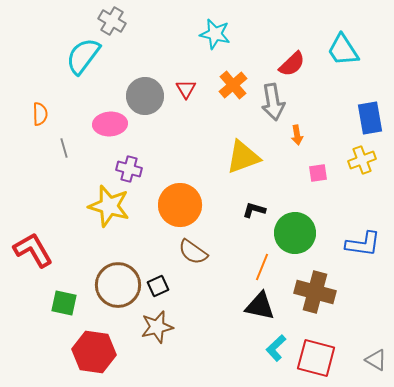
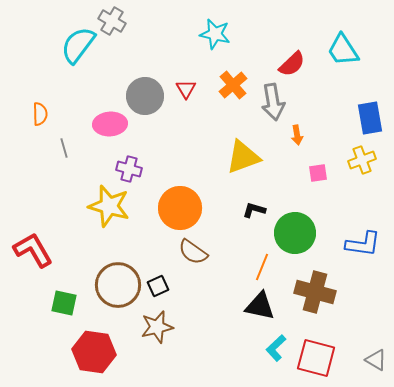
cyan semicircle: moved 5 px left, 11 px up
orange circle: moved 3 px down
